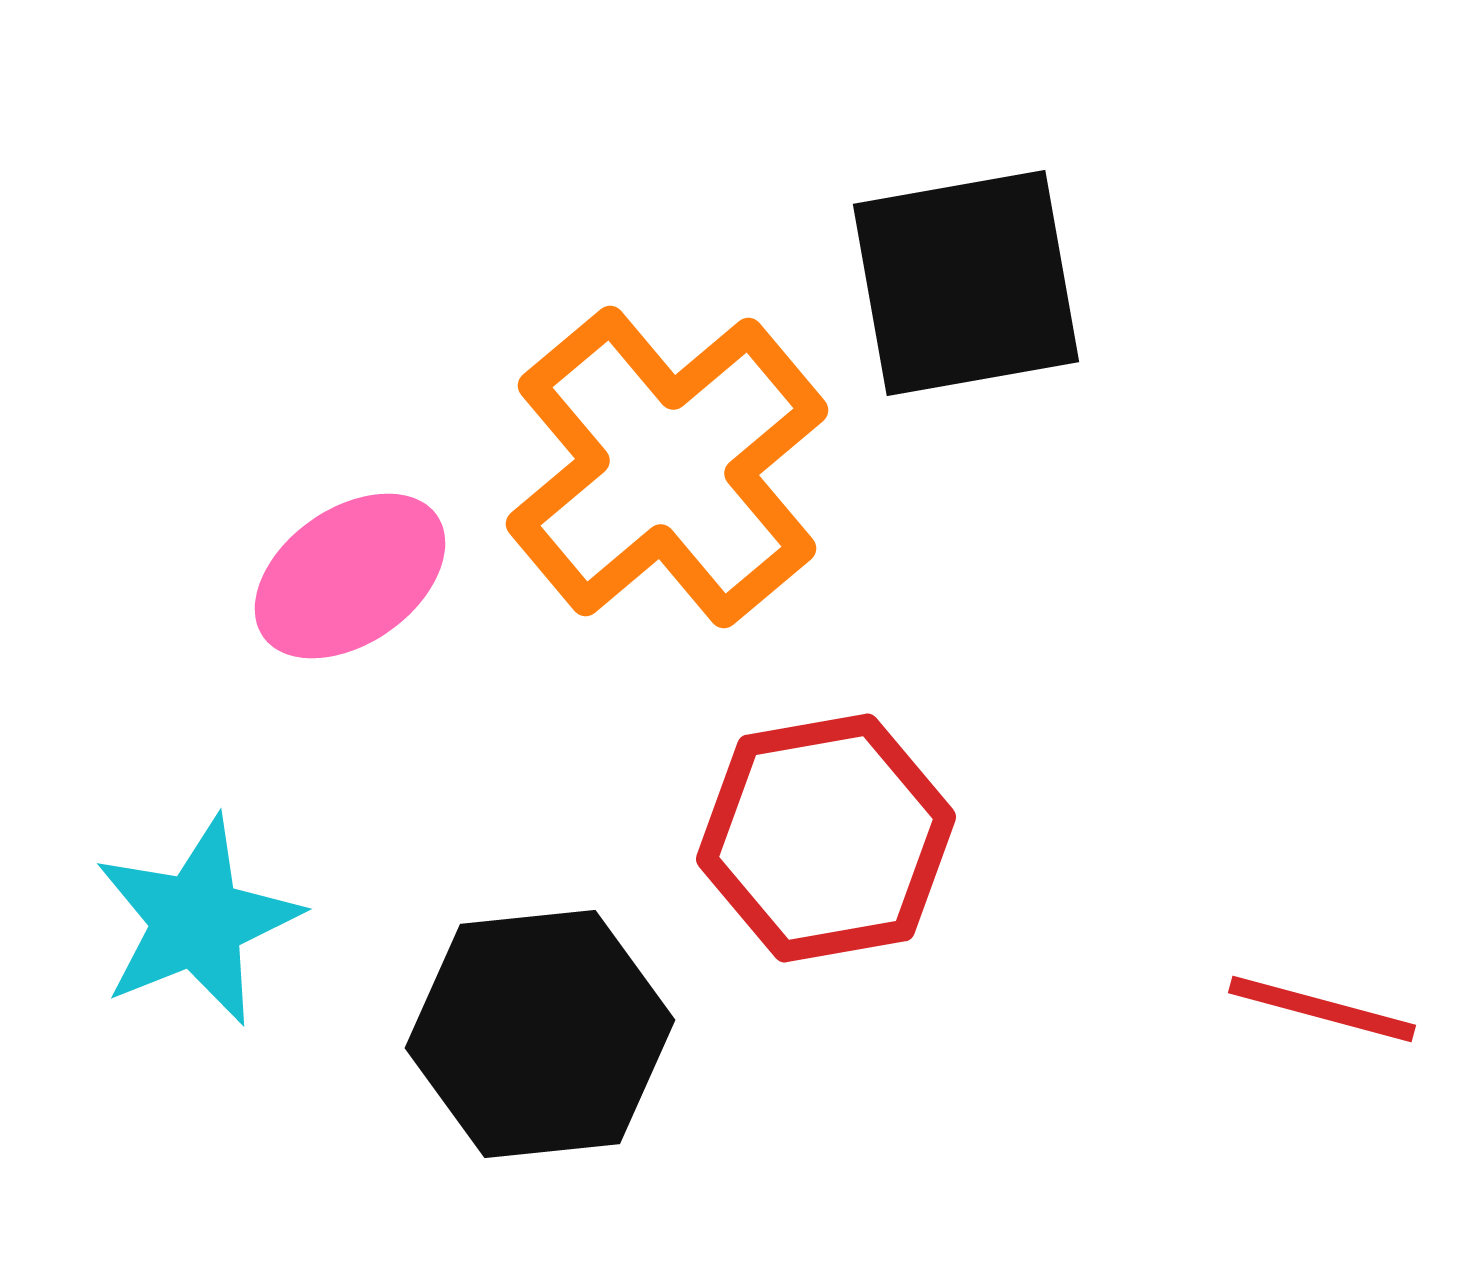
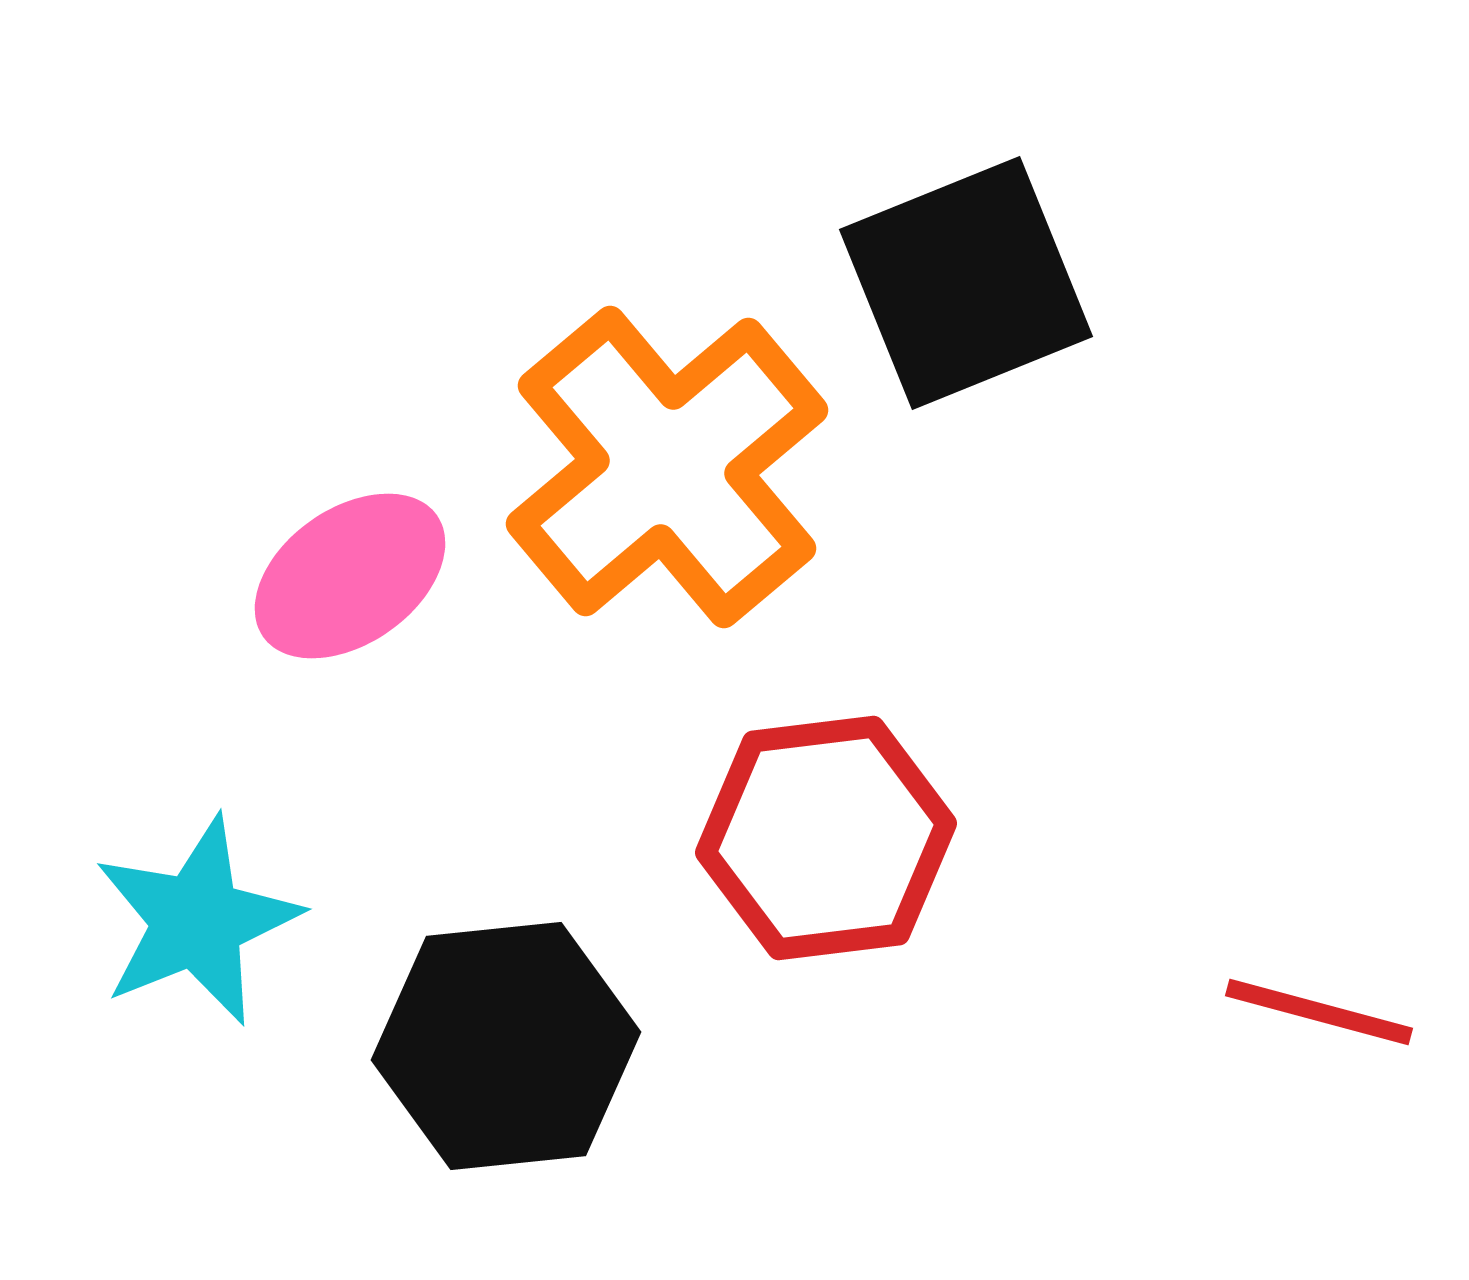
black square: rotated 12 degrees counterclockwise
red hexagon: rotated 3 degrees clockwise
red line: moved 3 px left, 3 px down
black hexagon: moved 34 px left, 12 px down
